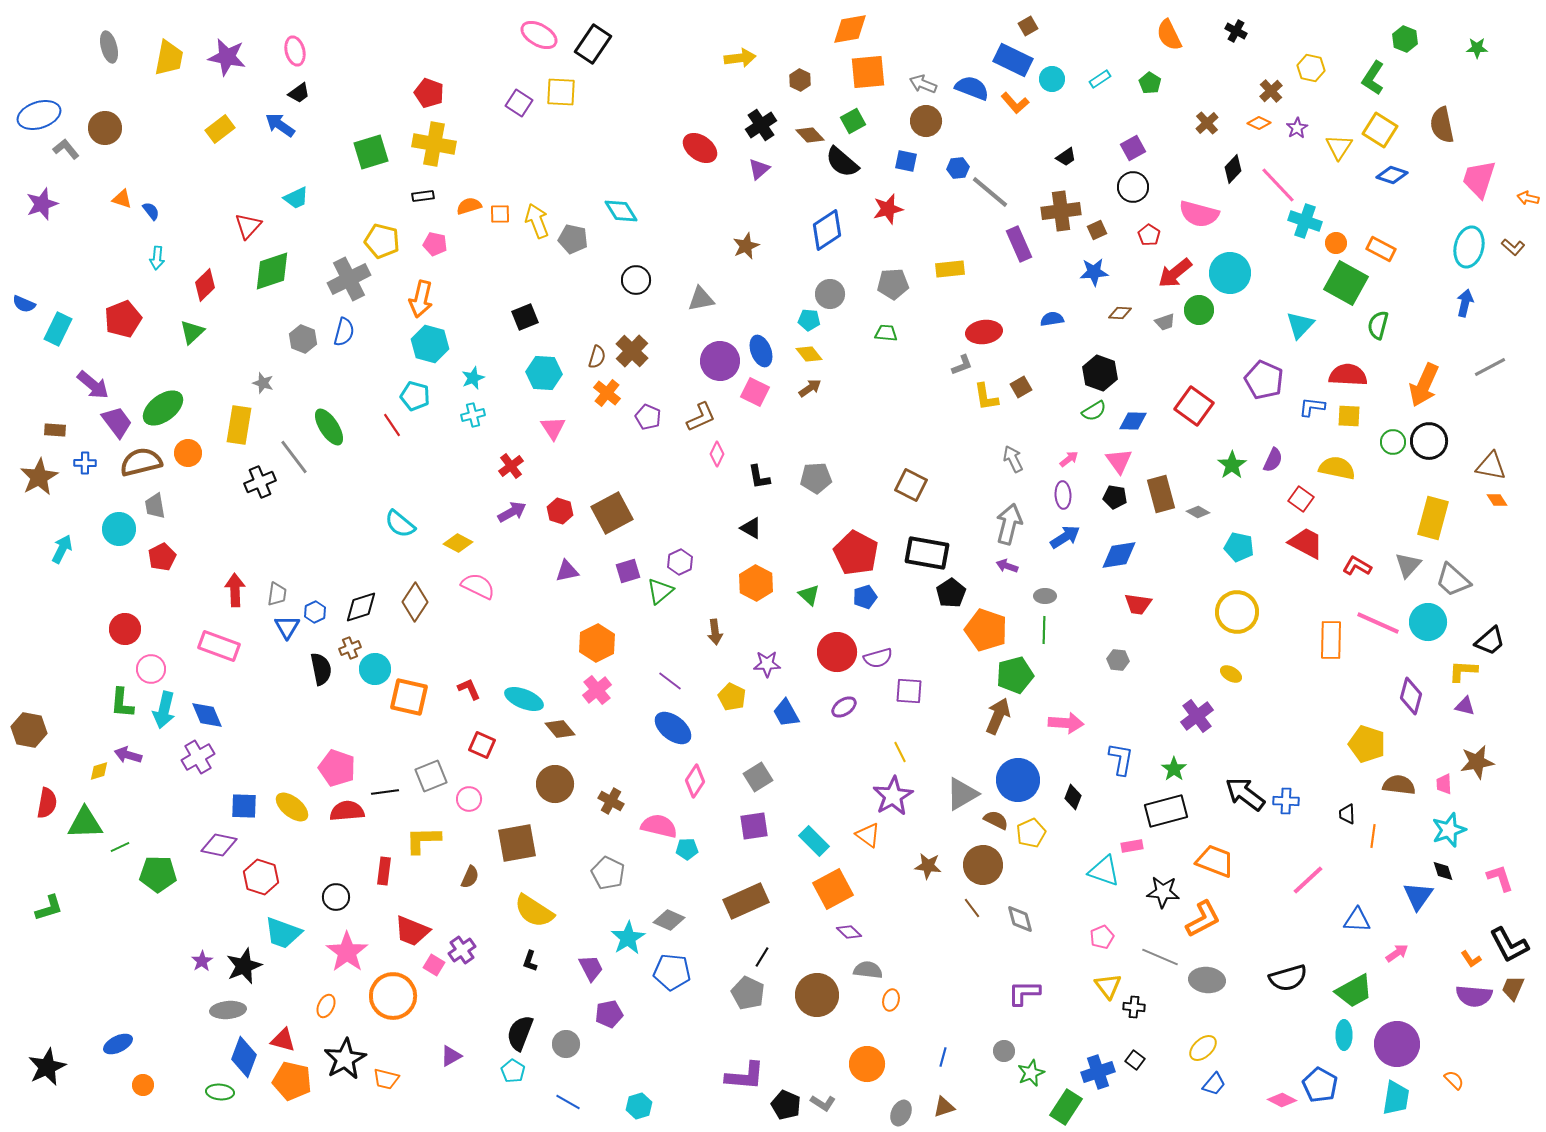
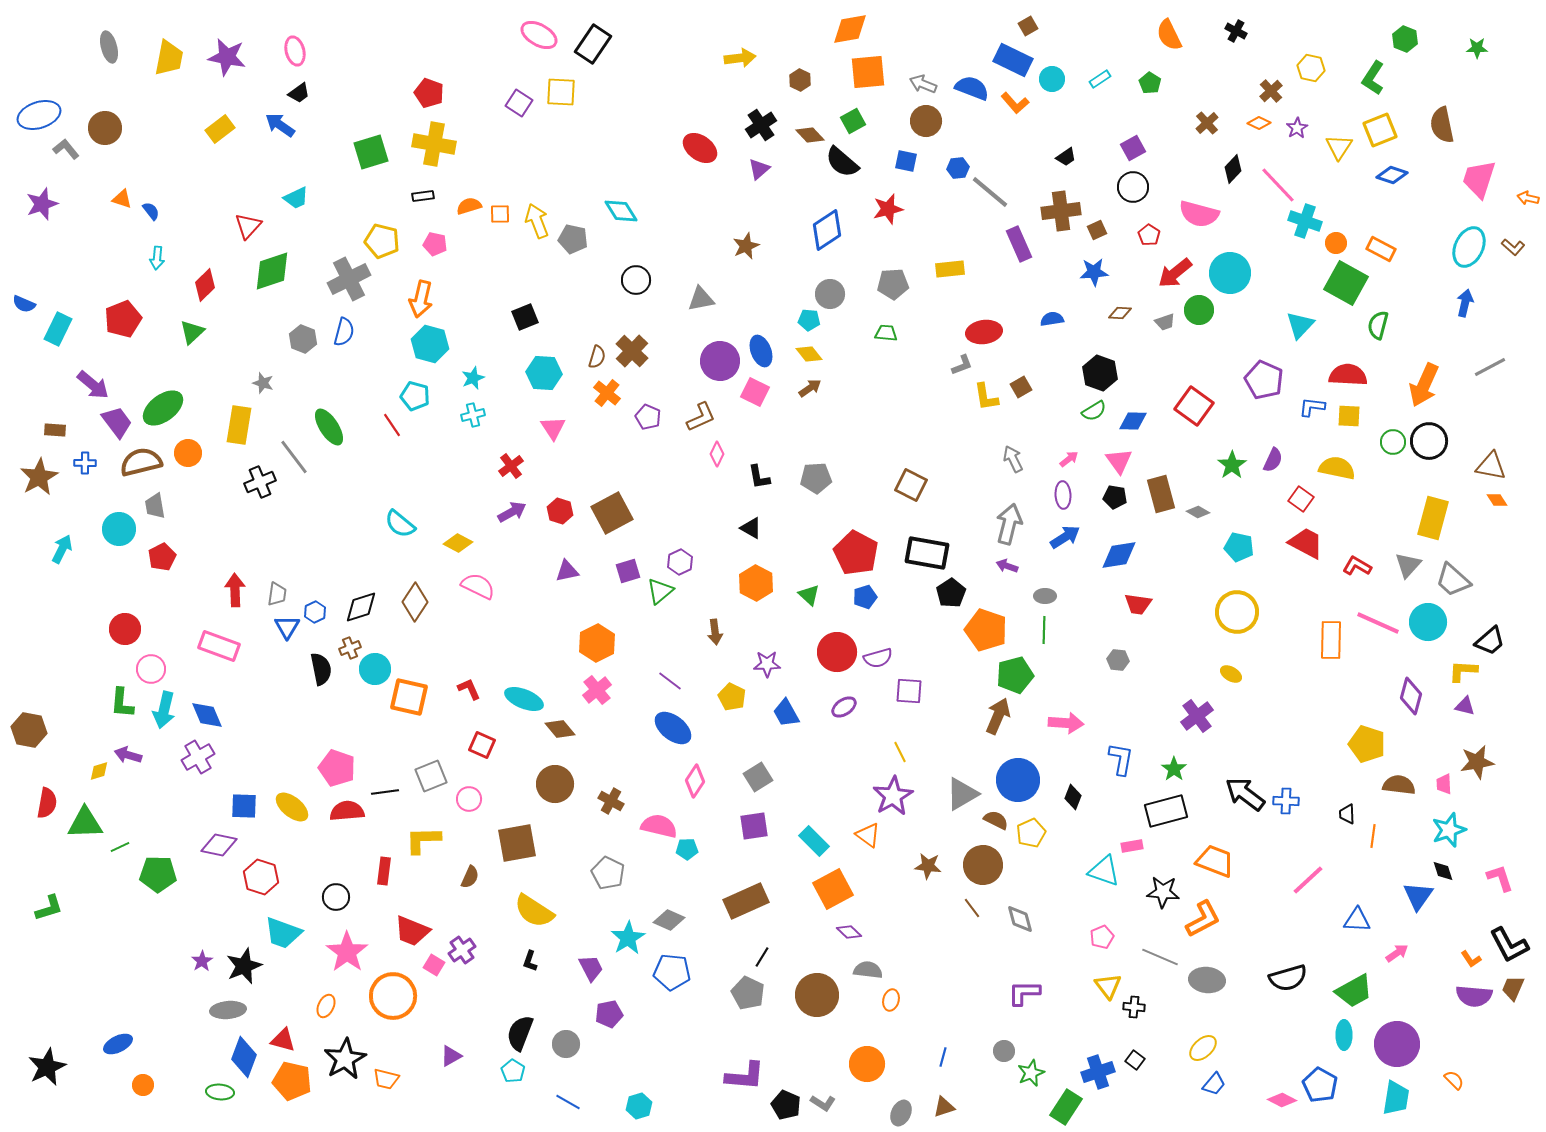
yellow square at (1380, 130): rotated 36 degrees clockwise
cyan ellipse at (1469, 247): rotated 12 degrees clockwise
